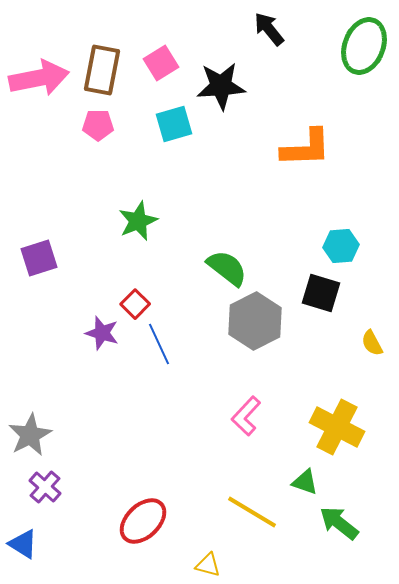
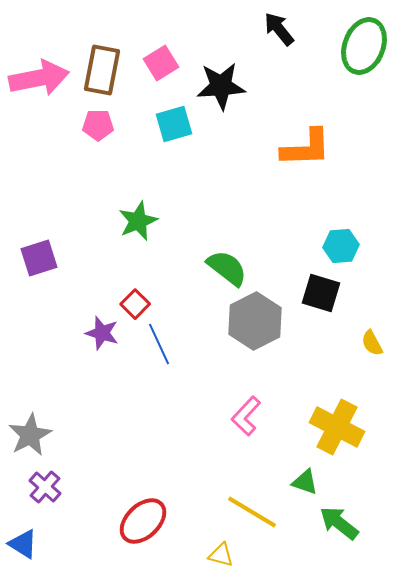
black arrow: moved 10 px right
yellow triangle: moved 13 px right, 10 px up
